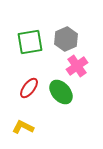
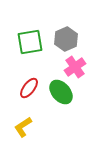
pink cross: moved 2 px left, 1 px down
yellow L-shape: rotated 60 degrees counterclockwise
